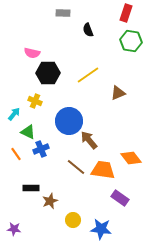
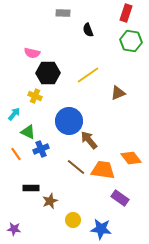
yellow cross: moved 5 px up
